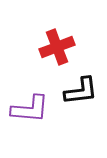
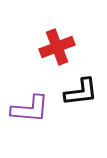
black L-shape: moved 1 px down
